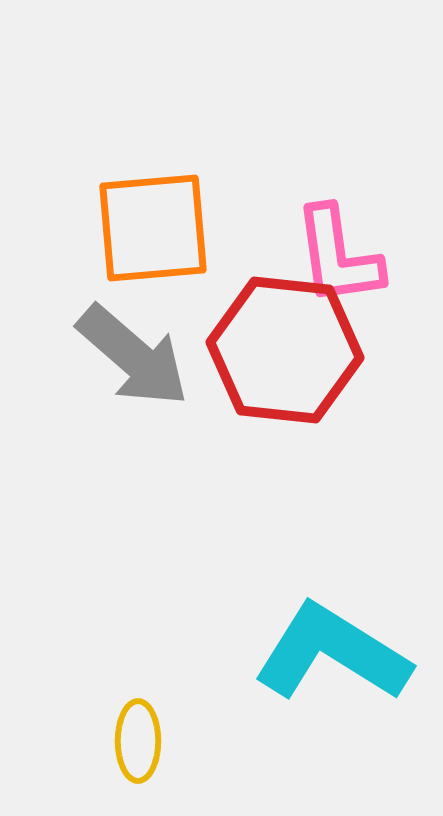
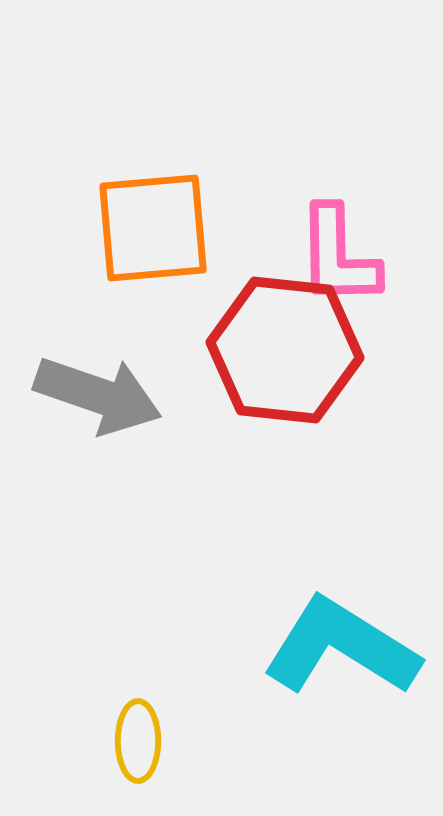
pink L-shape: rotated 7 degrees clockwise
gray arrow: moved 35 px left, 39 px down; rotated 22 degrees counterclockwise
cyan L-shape: moved 9 px right, 6 px up
